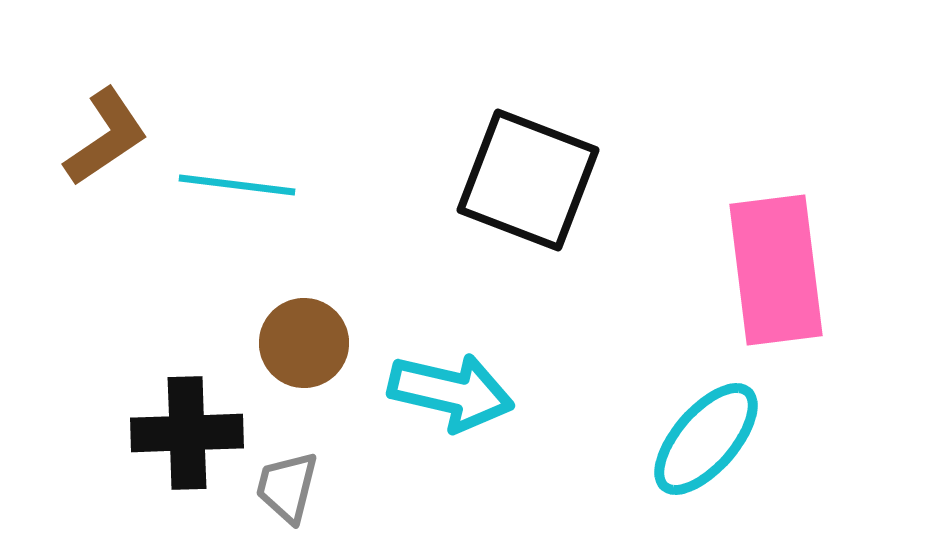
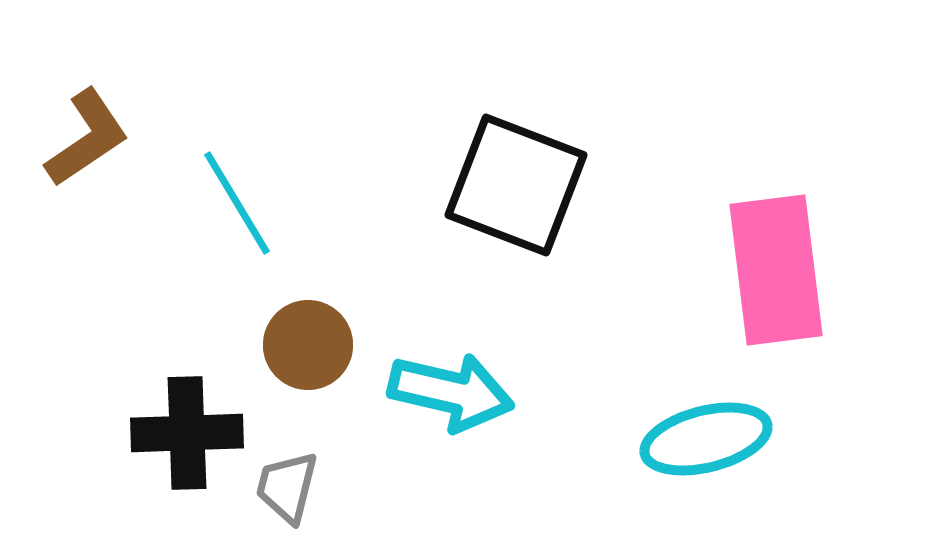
brown L-shape: moved 19 px left, 1 px down
black square: moved 12 px left, 5 px down
cyan line: moved 18 px down; rotated 52 degrees clockwise
brown circle: moved 4 px right, 2 px down
cyan ellipse: rotated 35 degrees clockwise
